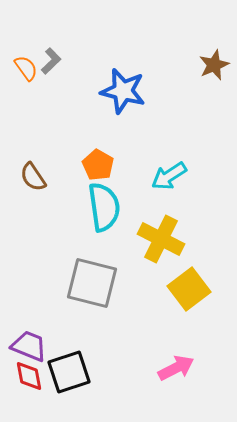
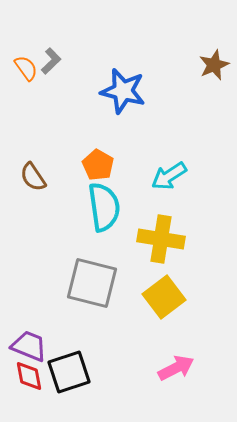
yellow cross: rotated 18 degrees counterclockwise
yellow square: moved 25 px left, 8 px down
